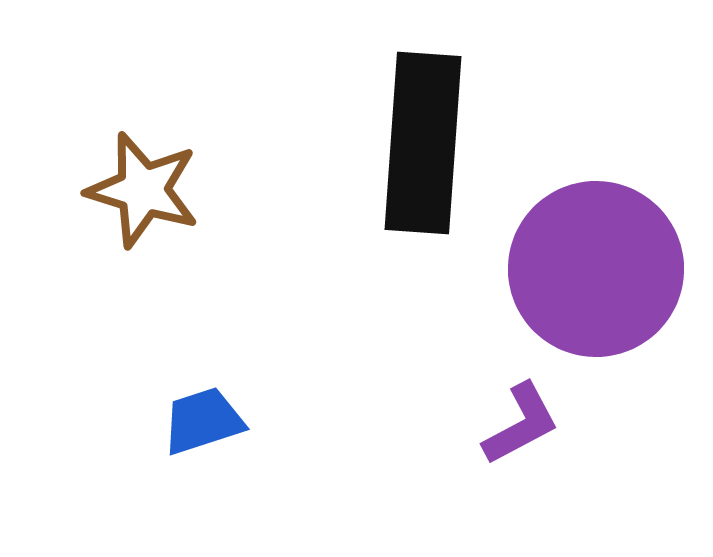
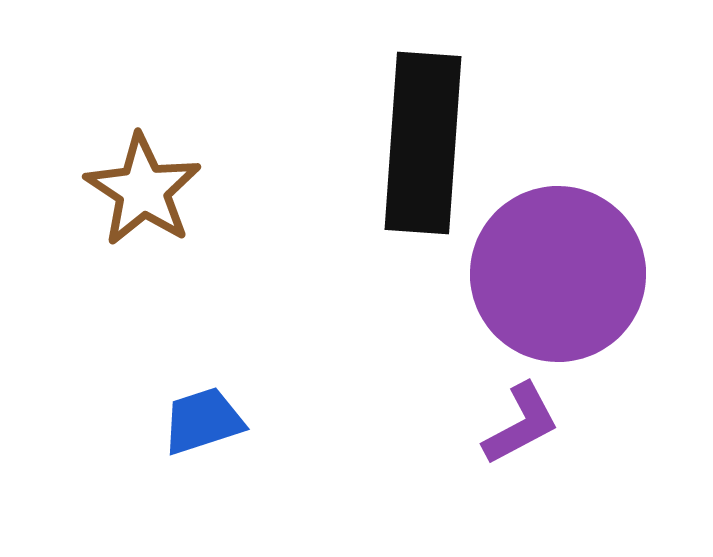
brown star: rotated 16 degrees clockwise
purple circle: moved 38 px left, 5 px down
